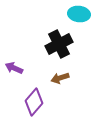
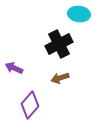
purple diamond: moved 4 px left, 3 px down
